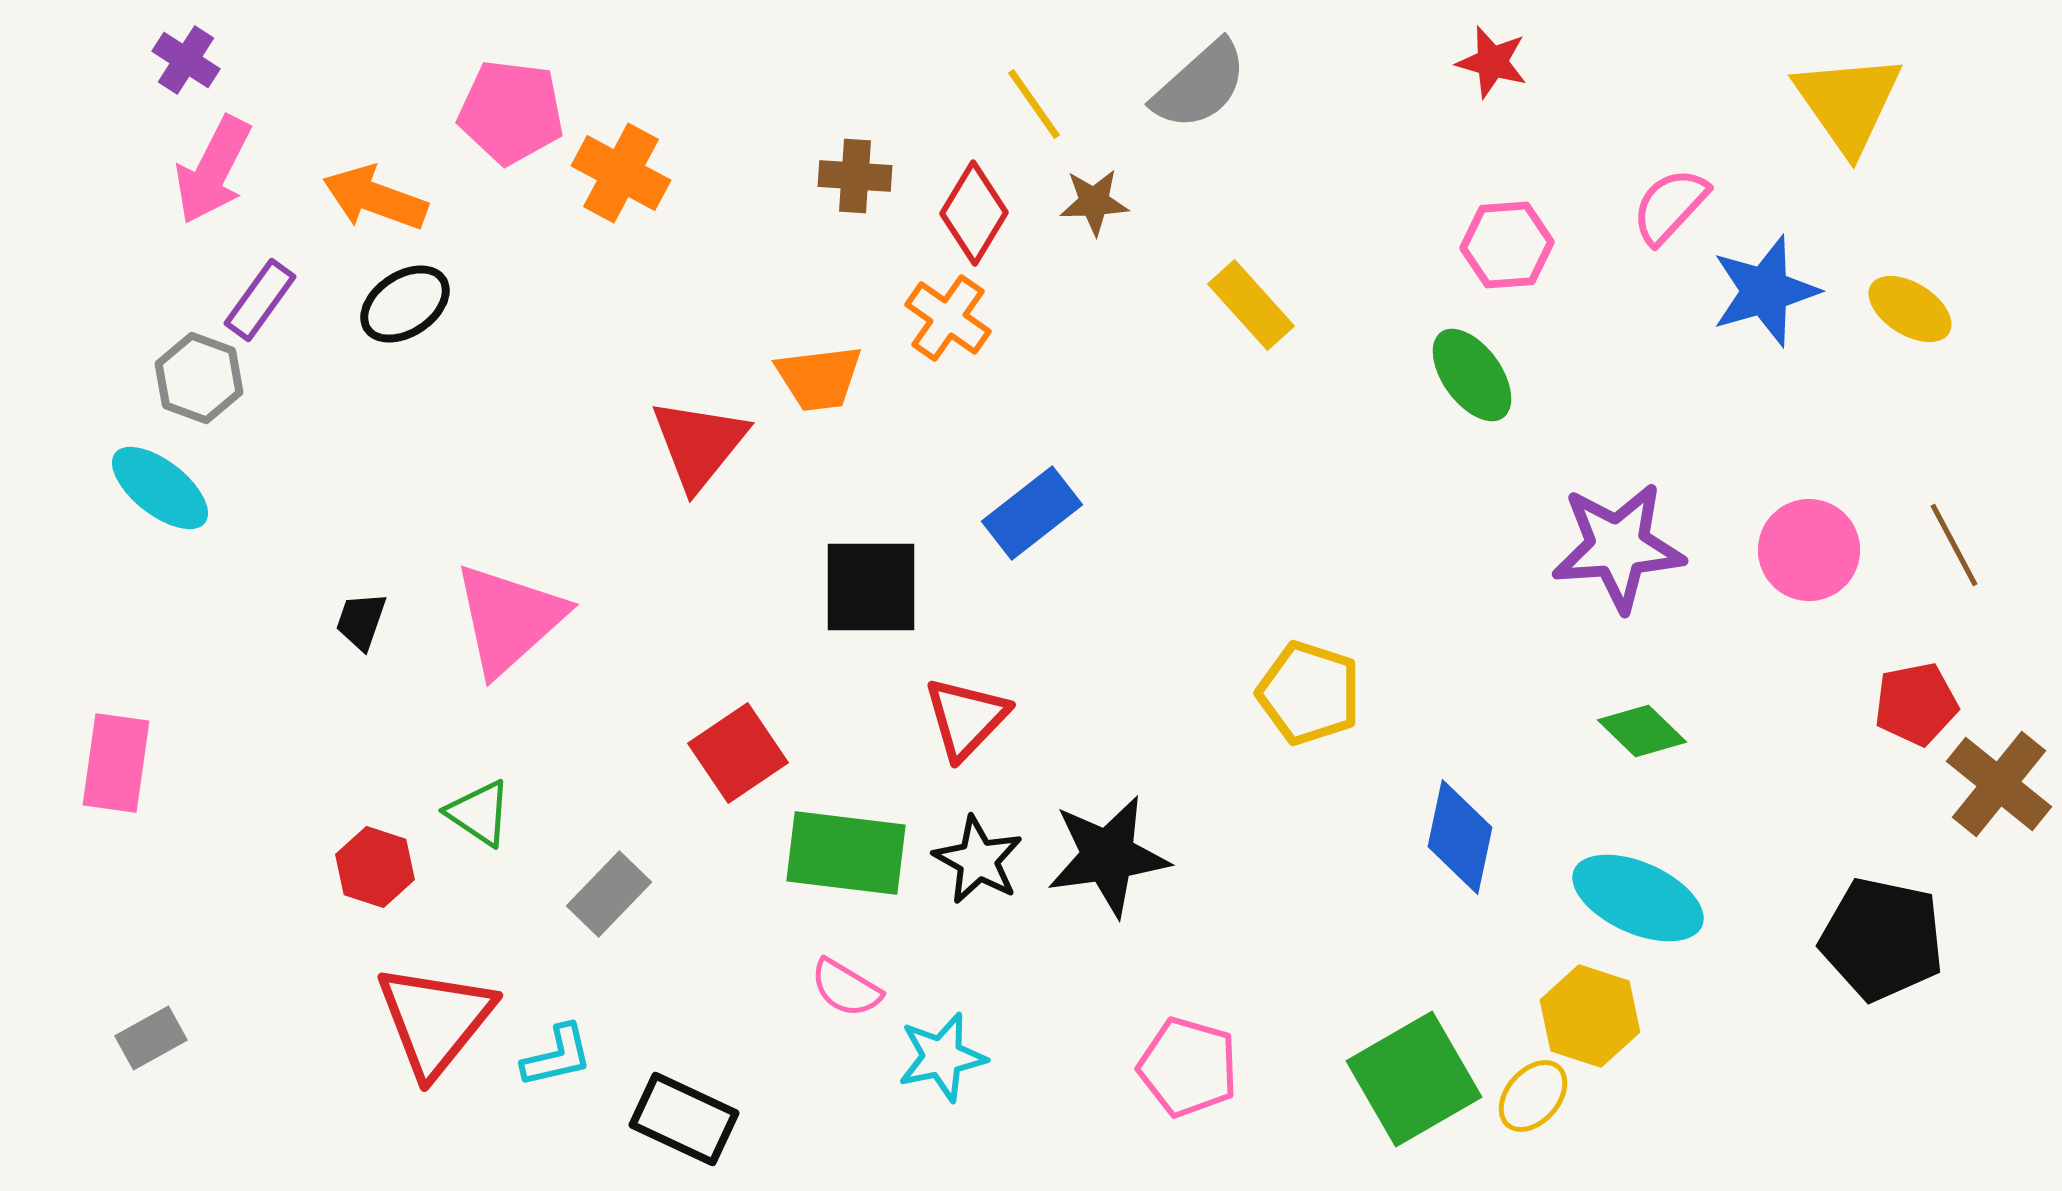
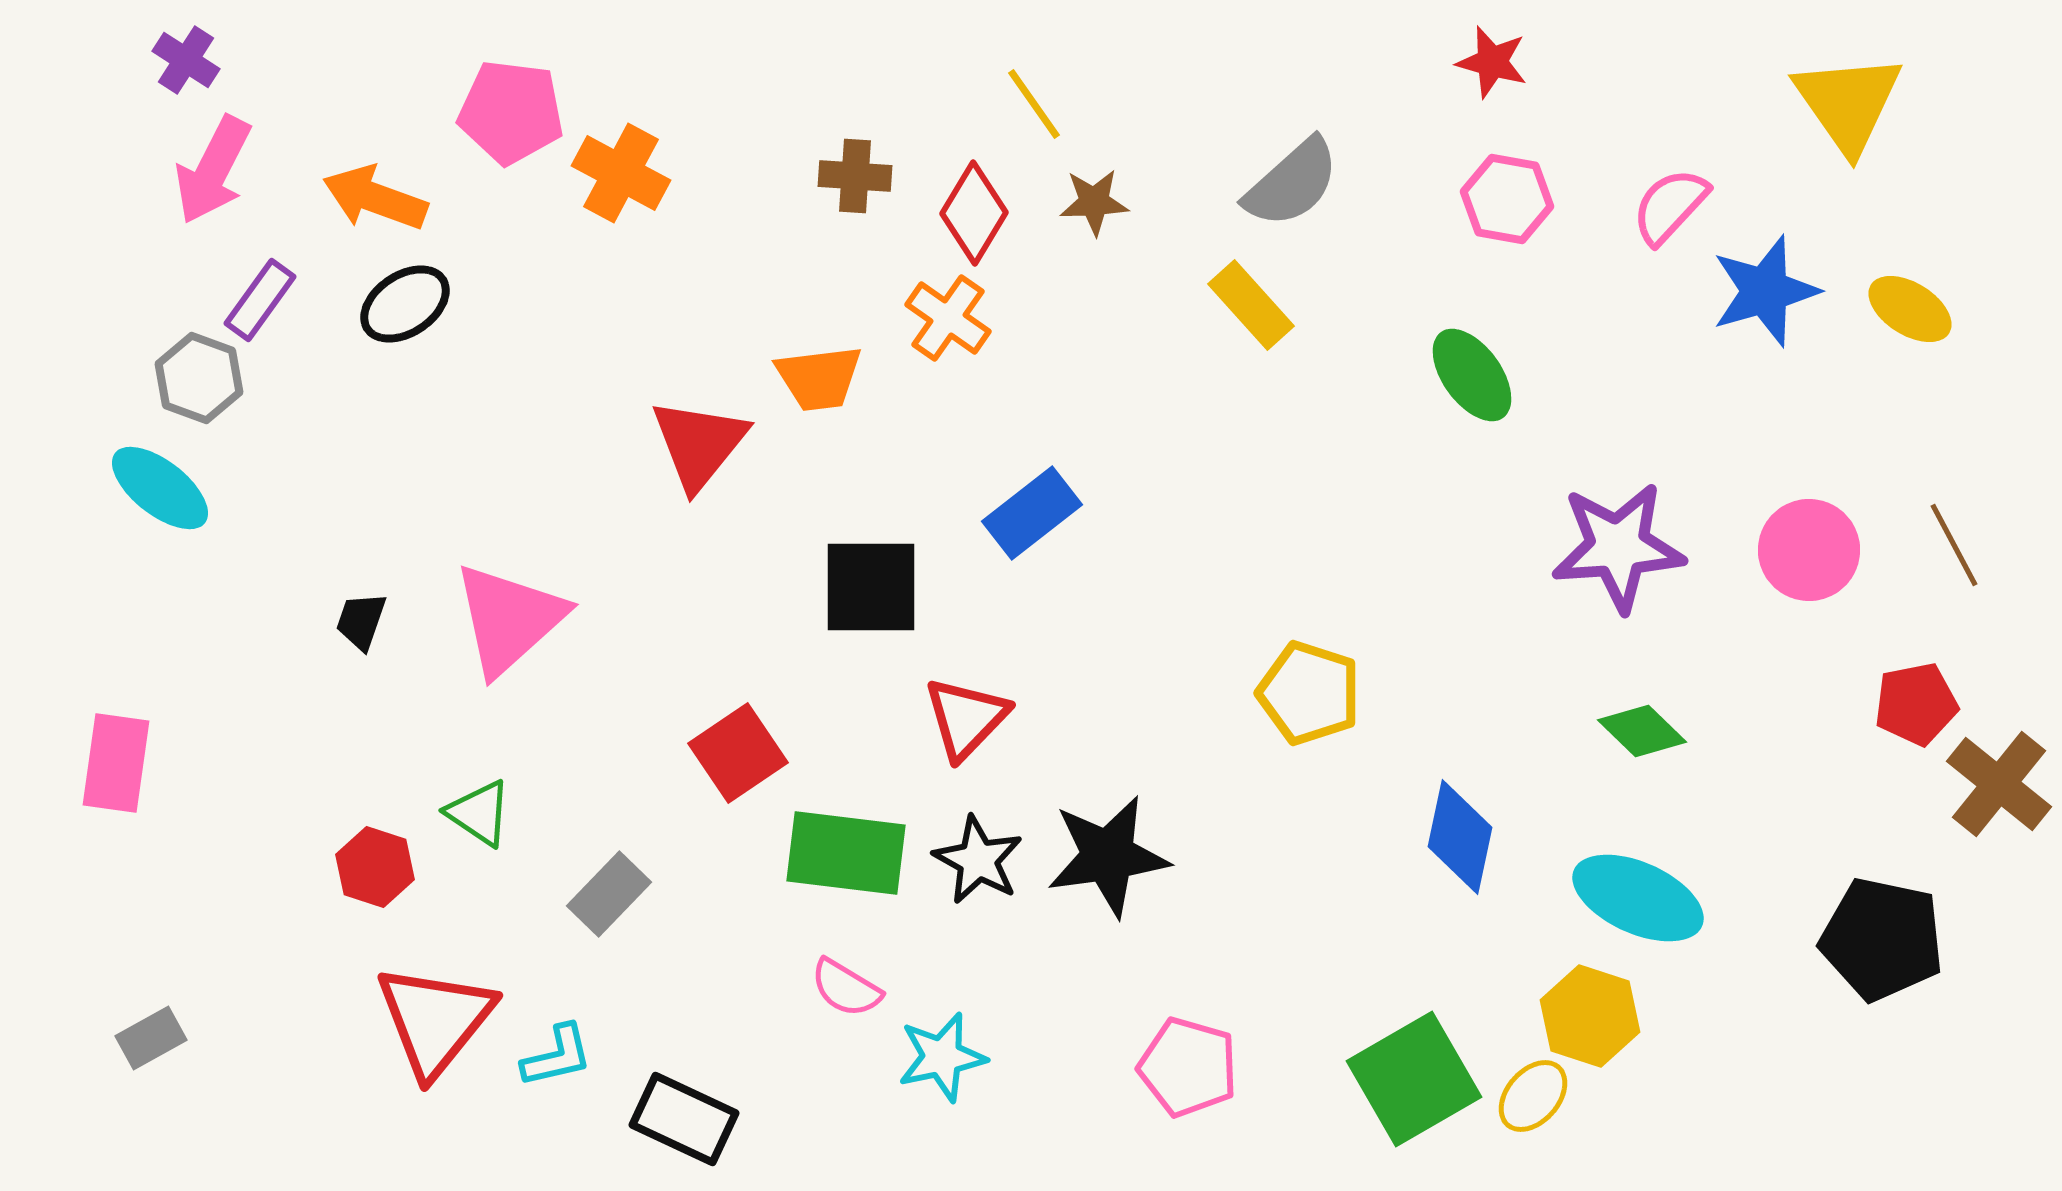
gray semicircle at (1200, 85): moved 92 px right, 98 px down
pink hexagon at (1507, 245): moved 46 px up; rotated 14 degrees clockwise
